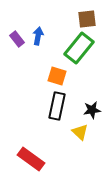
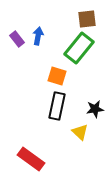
black star: moved 3 px right, 1 px up
